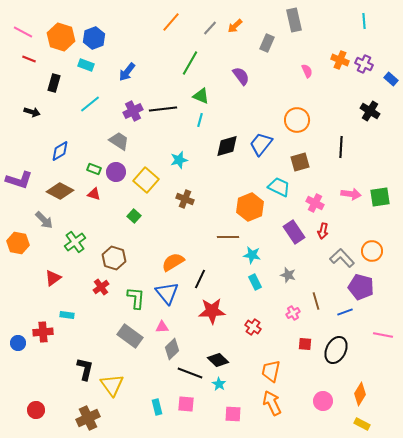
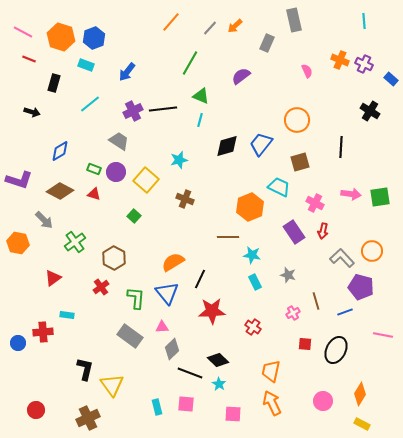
purple semicircle at (241, 76): rotated 90 degrees counterclockwise
brown hexagon at (114, 258): rotated 10 degrees clockwise
